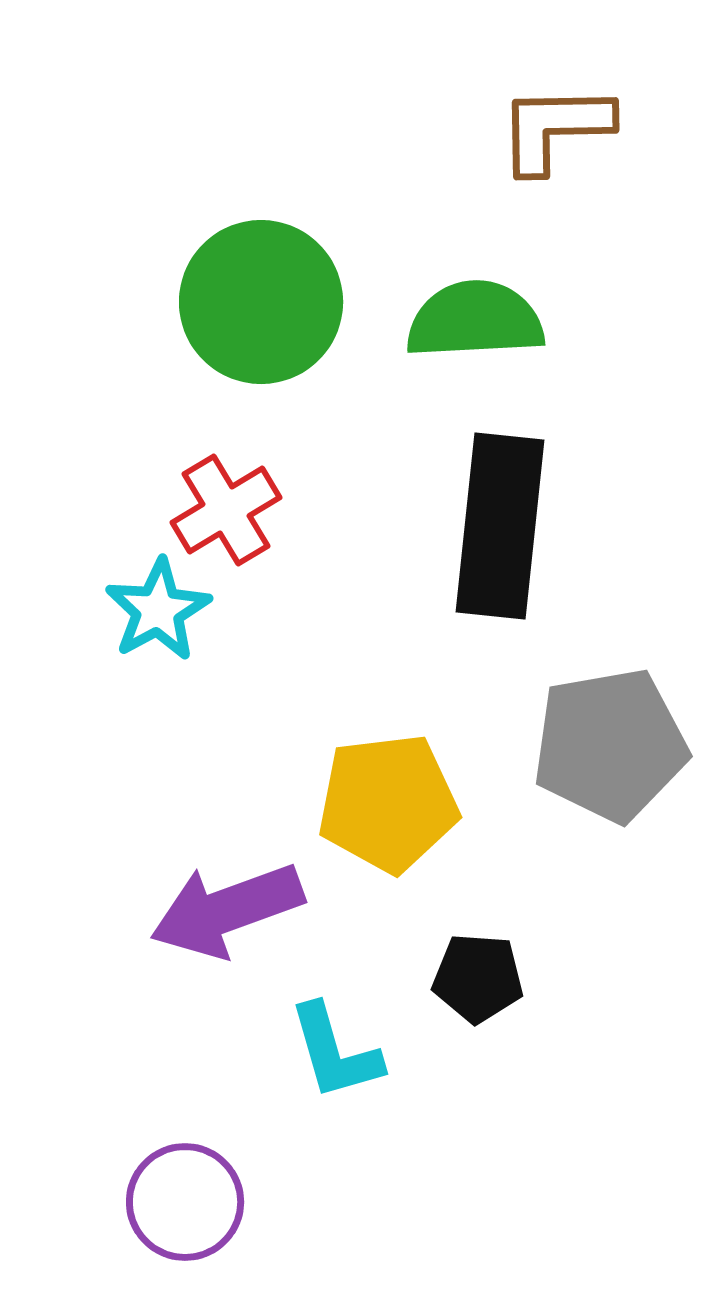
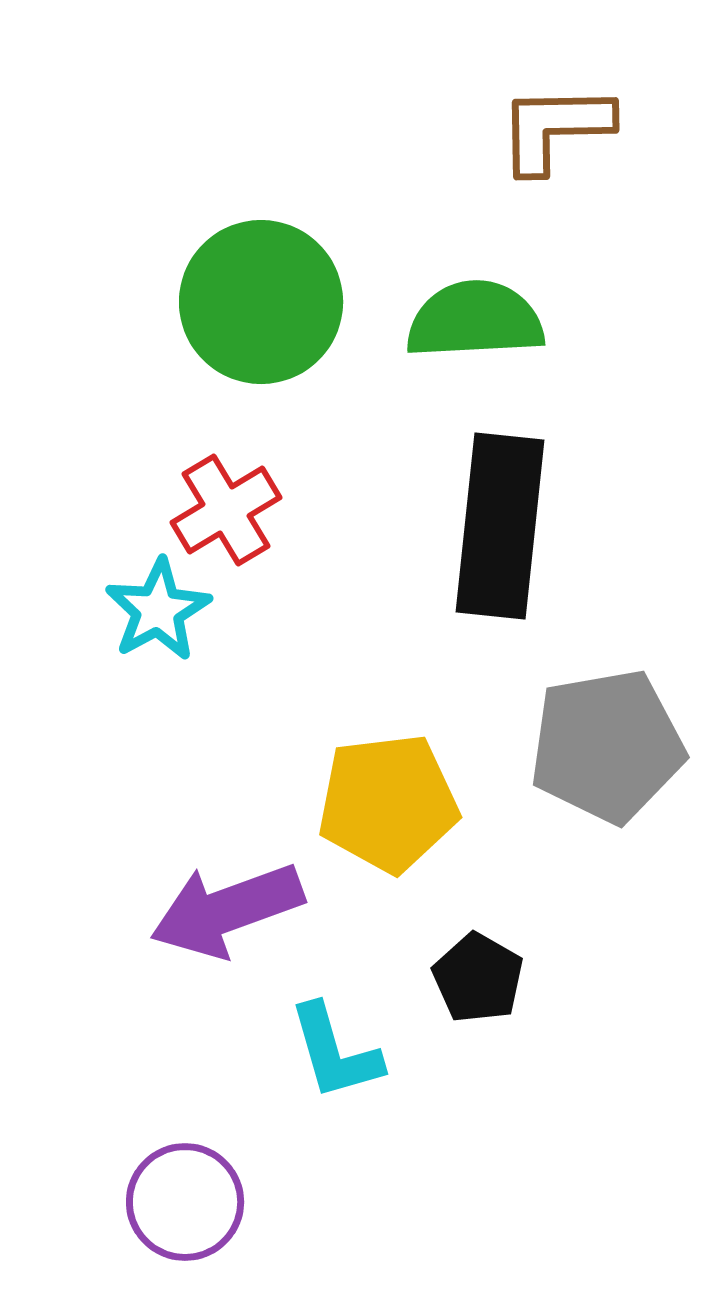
gray pentagon: moved 3 px left, 1 px down
black pentagon: rotated 26 degrees clockwise
